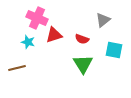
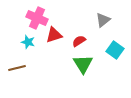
red semicircle: moved 3 px left, 2 px down; rotated 128 degrees clockwise
cyan square: moved 1 px right; rotated 24 degrees clockwise
